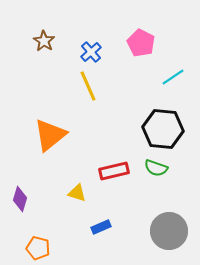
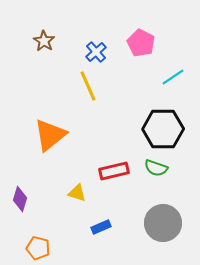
blue cross: moved 5 px right
black hexagon: rotated 6 degrees counterclockwise
gray circle: moved 6 px left, 8 px up
